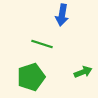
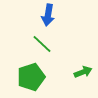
blue arrow: moved 14 px left
green line: rotated 25 degrees clockwise
